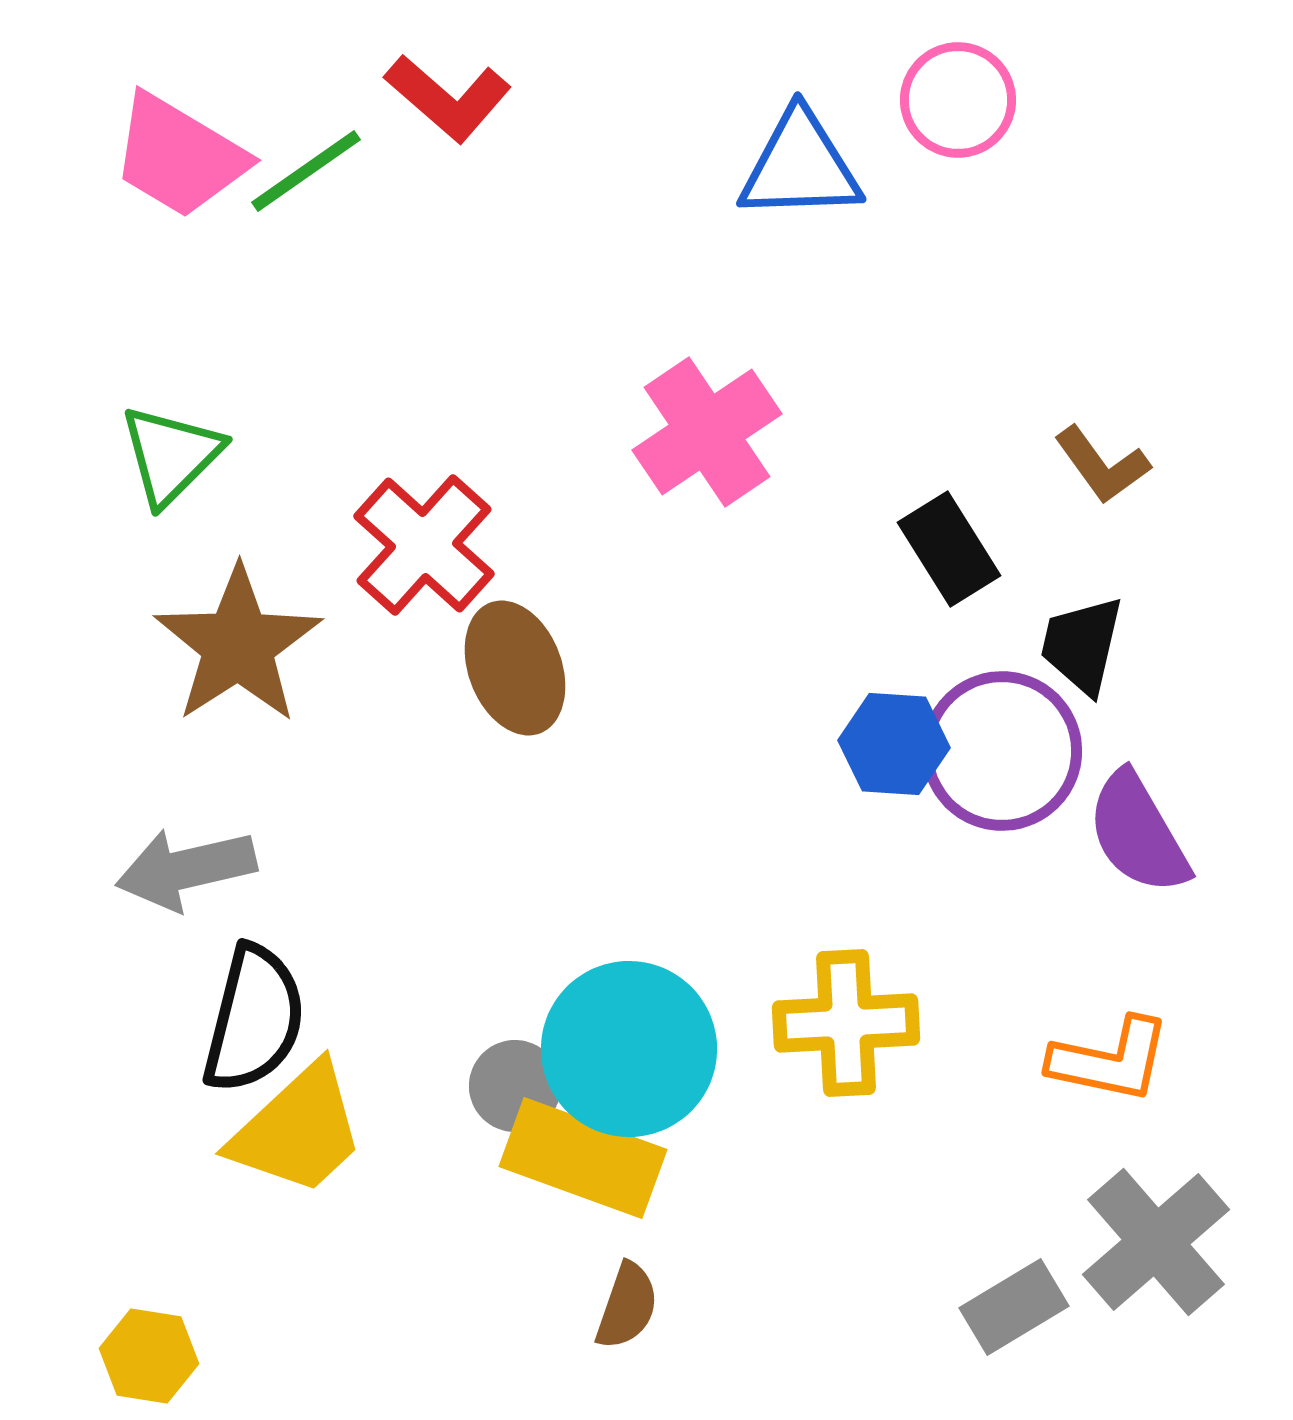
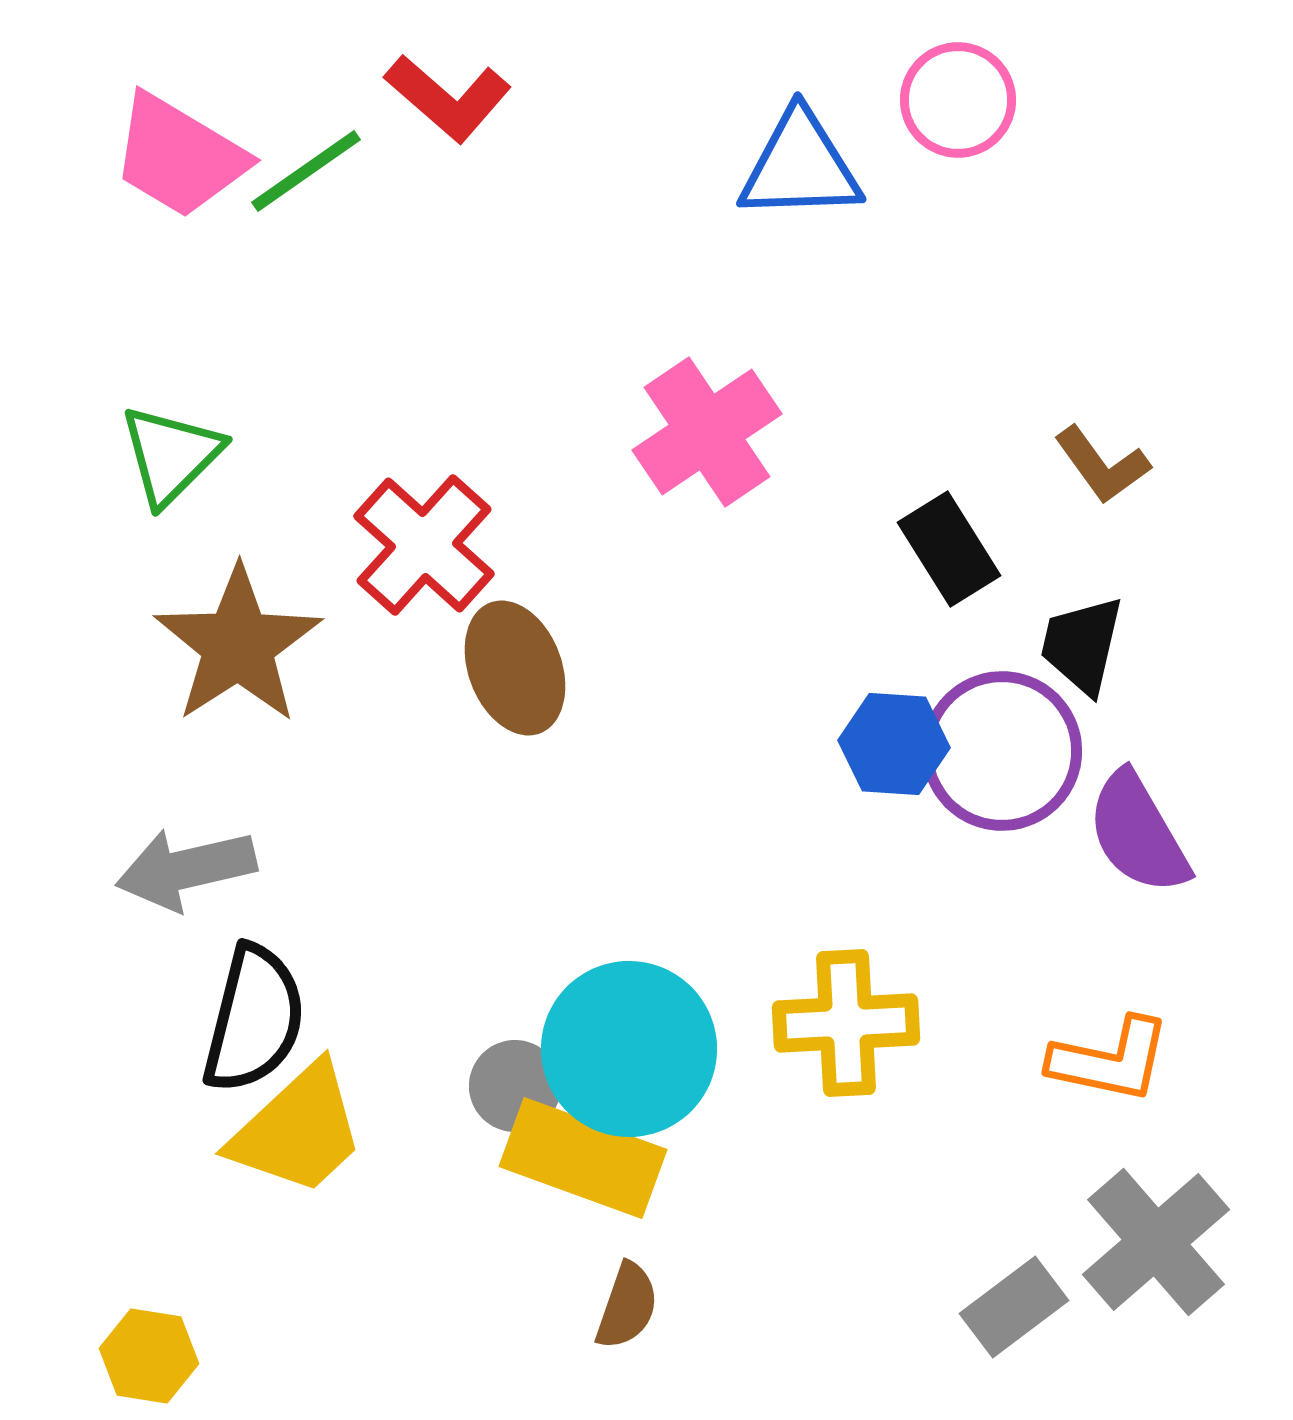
gray rectangle: rotated 6 degrees counterclockwise
